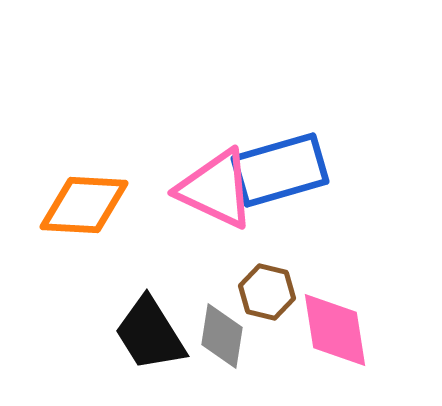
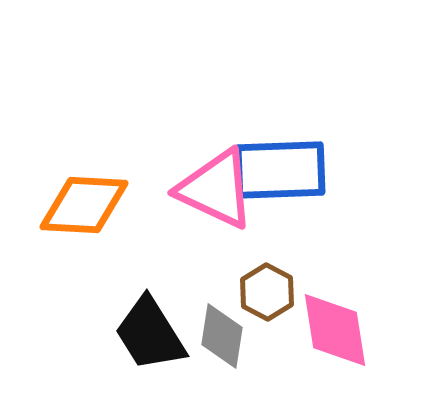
blue rectangle: rotated 14 degrees clockwise
brown hexagon: rotated 14 degrees clockwise
